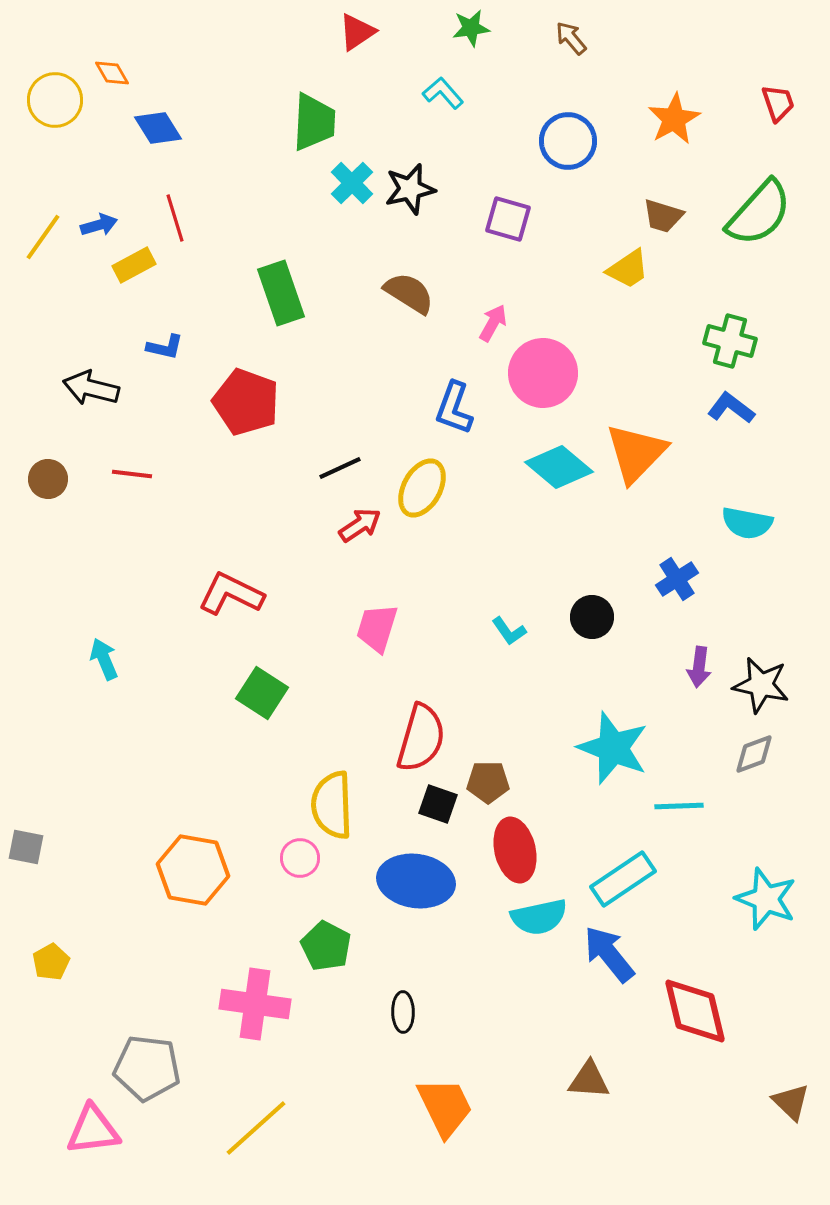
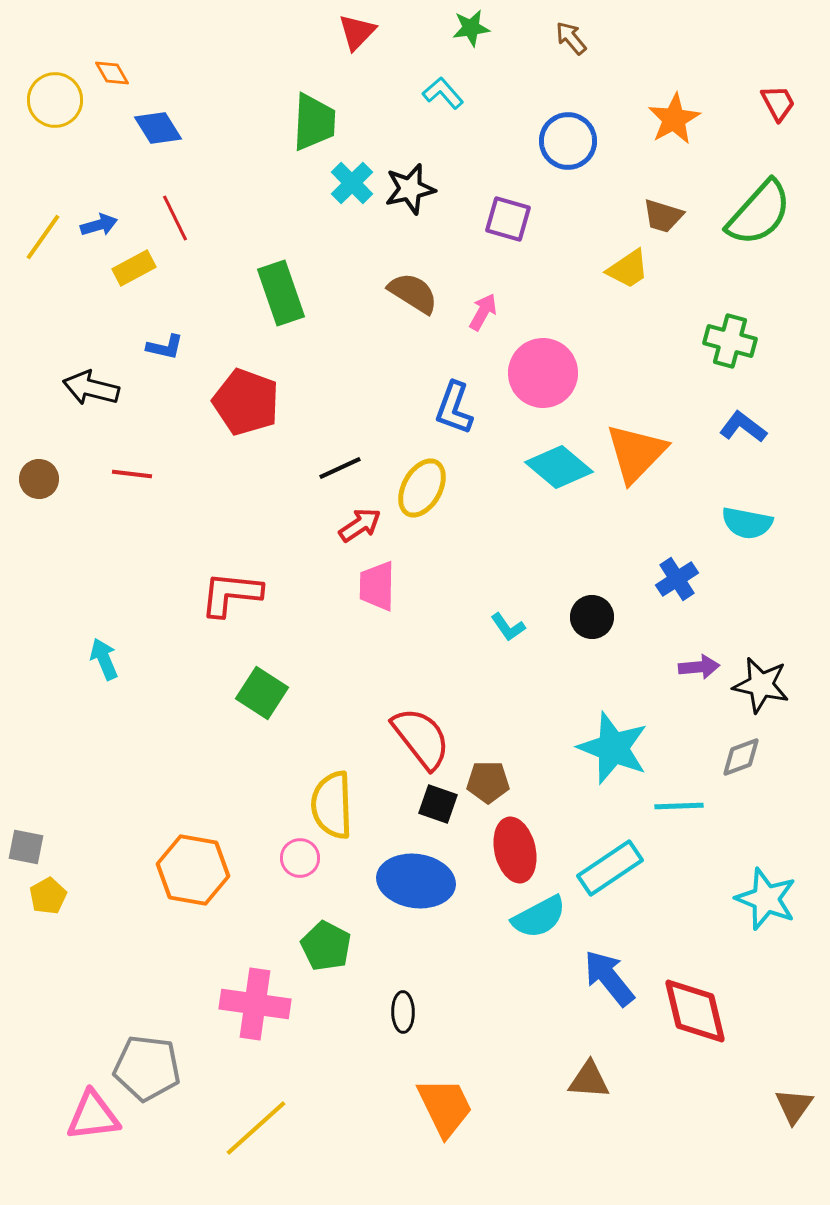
red triangle at (357, 32): rotated 12 degrees counterclockwise
red trapezoid at (778, 103): rotated 9 degrees counterclockwise
red line at (175, 218): rotated 9 degrees counterclockwise
yellow rectangle at (134, 265): moved 3 px down
brown semicircle at (409, 293): moved 4 px right
pink arrow at (493, 323): moved 10 px left, 11 px up
blue L-shape at (731, 408): moved 12 px right, 19 px down
brown circle at (48, 479): moved 9 px left
red L-shape at (231, 594): rotated 20 degrees counterclockwise
pink trapezoid at (377, 628): moved 42 px up; rotated 16 degrees counterclockwise
cyan L-shape at (509, 631): moved 1 px left, 4 px up
purple arrow at (699, 667): rotated 102 degrees counterclockwise
red semicircle at (421, 738): rotated 54 degrees counterclockwise
gray diamond at (754, 754): moved 13 px left, 3 px down
cyan rectangle at (623, 879): moved 13 px left, 11 px up
cyan semicircle at (539, 917): rotated 16 degrees counterclockwise
blue arrow at (609, 954): moved 24 px down
yellow pentagon at (51, 962): moved 3 px left, 66 px up
brown triangle at (791, 1102): moved 3 px right, 4 px down; rotated 21 degrees clockwise
pink triangle at (93, 1130): moved 14 px up
